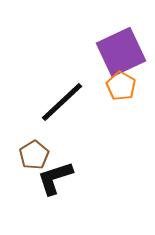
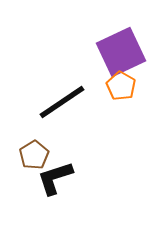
black line: rotated 9 degrees clockwise
